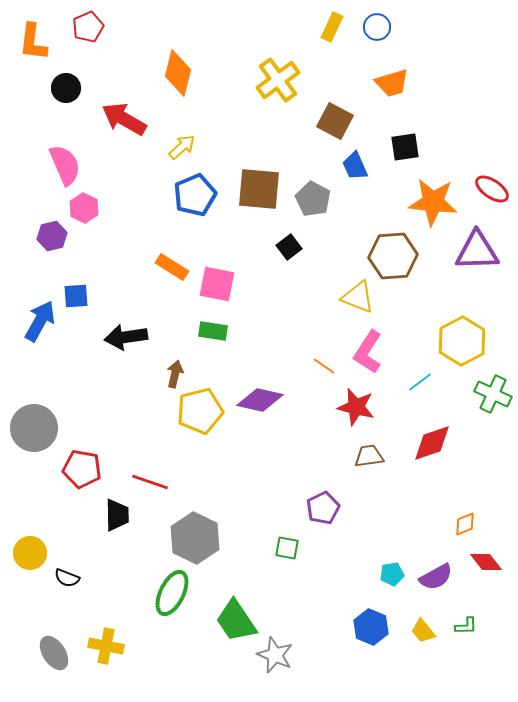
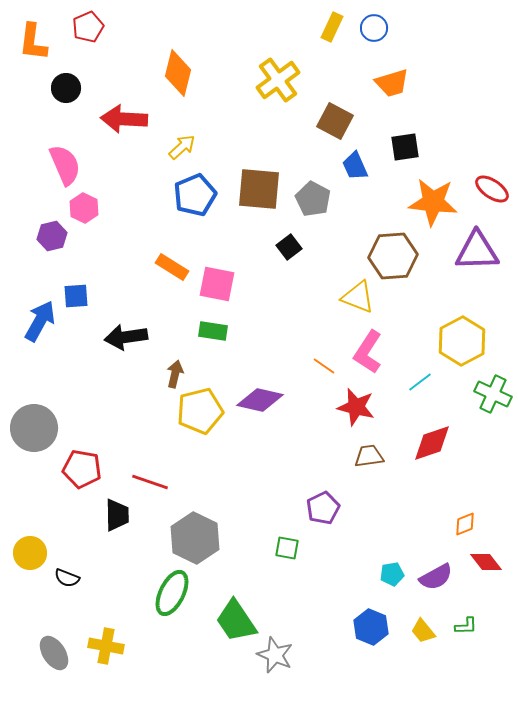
blue circle at (377, 27): moved 3 px left, 1 px down
red arrow at (124, 119): rotated 27 degrees counterclockwise
